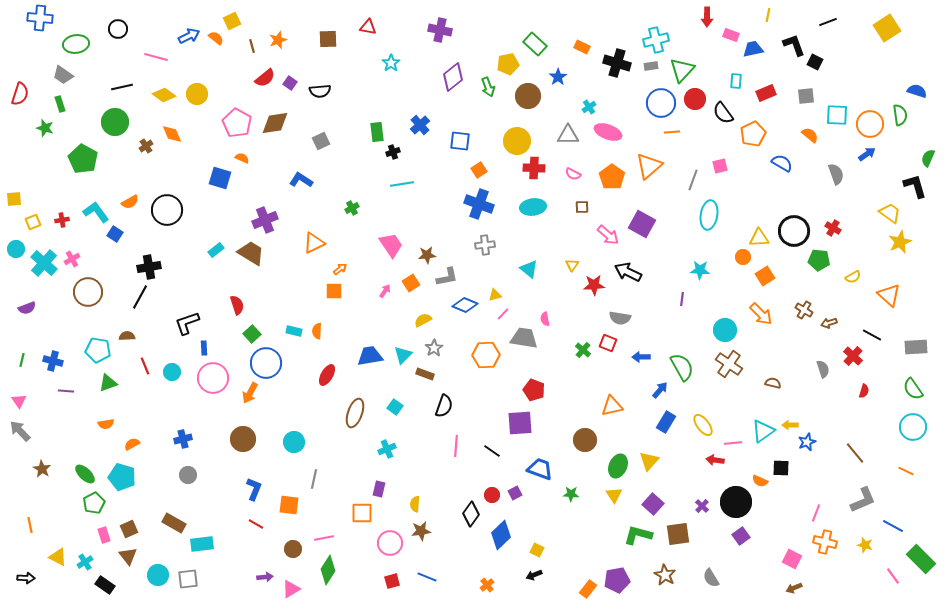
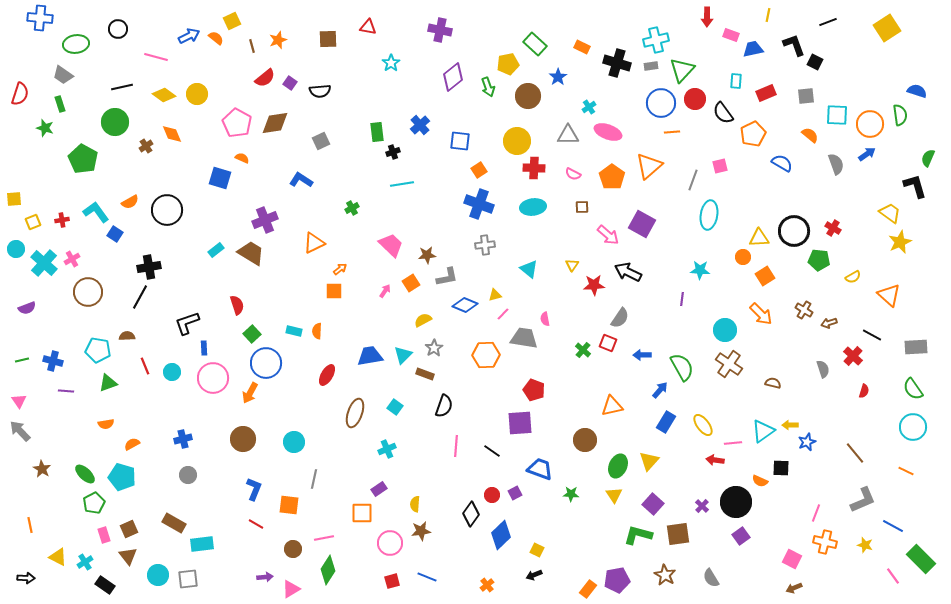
gray semicircle at (836, 174): moved 10 px up
pink trapezoid at (391, 245): rotated 12 degrees counterclockwise
gray semicircle at (620, 318): rotated 65 degrees counterclockwise
blue arrow at (641, 357): moved 1 px right, 2 px up
green line at (22, 360): rotated 64 degrees clockwise
purple rectangle at (379, 489): rotated 42 degrees clockwise
